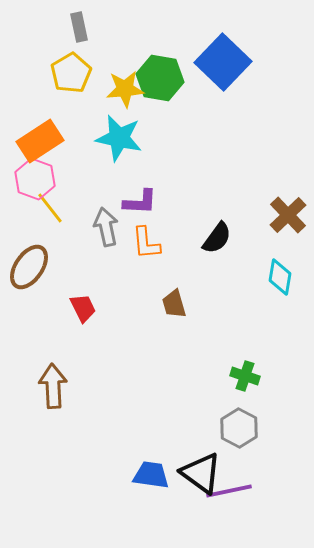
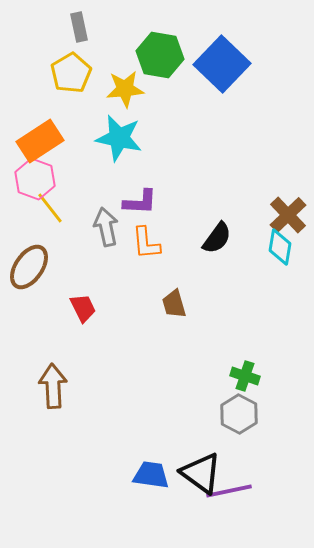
blue square: moved 1 px left, 2 px down
green hexagon: moved 23 px up
cyan diamond: moved 30 px up
gray hexagon: moved 14 px up
